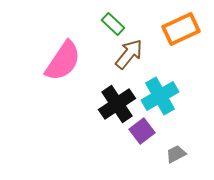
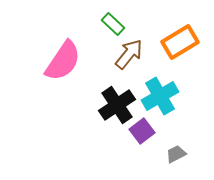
orange rectangle: moved 1 px left, 13 px down; rotated 6 degrees counterclockwise
black cross: moved 1 px down
